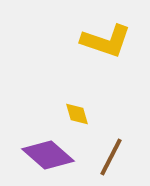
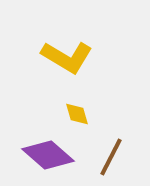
yellow L-shape: moved 39 px left, 16 px down; rotated 12 degrees clockwise
